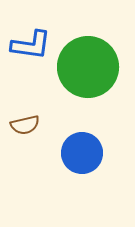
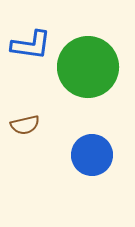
blue circle: moved 10 px right, 2 px down
